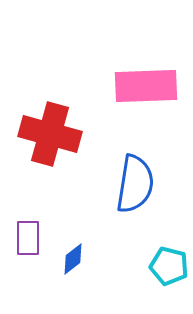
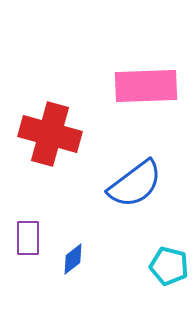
blue semicircle: rotated 44 degrees clockwise
